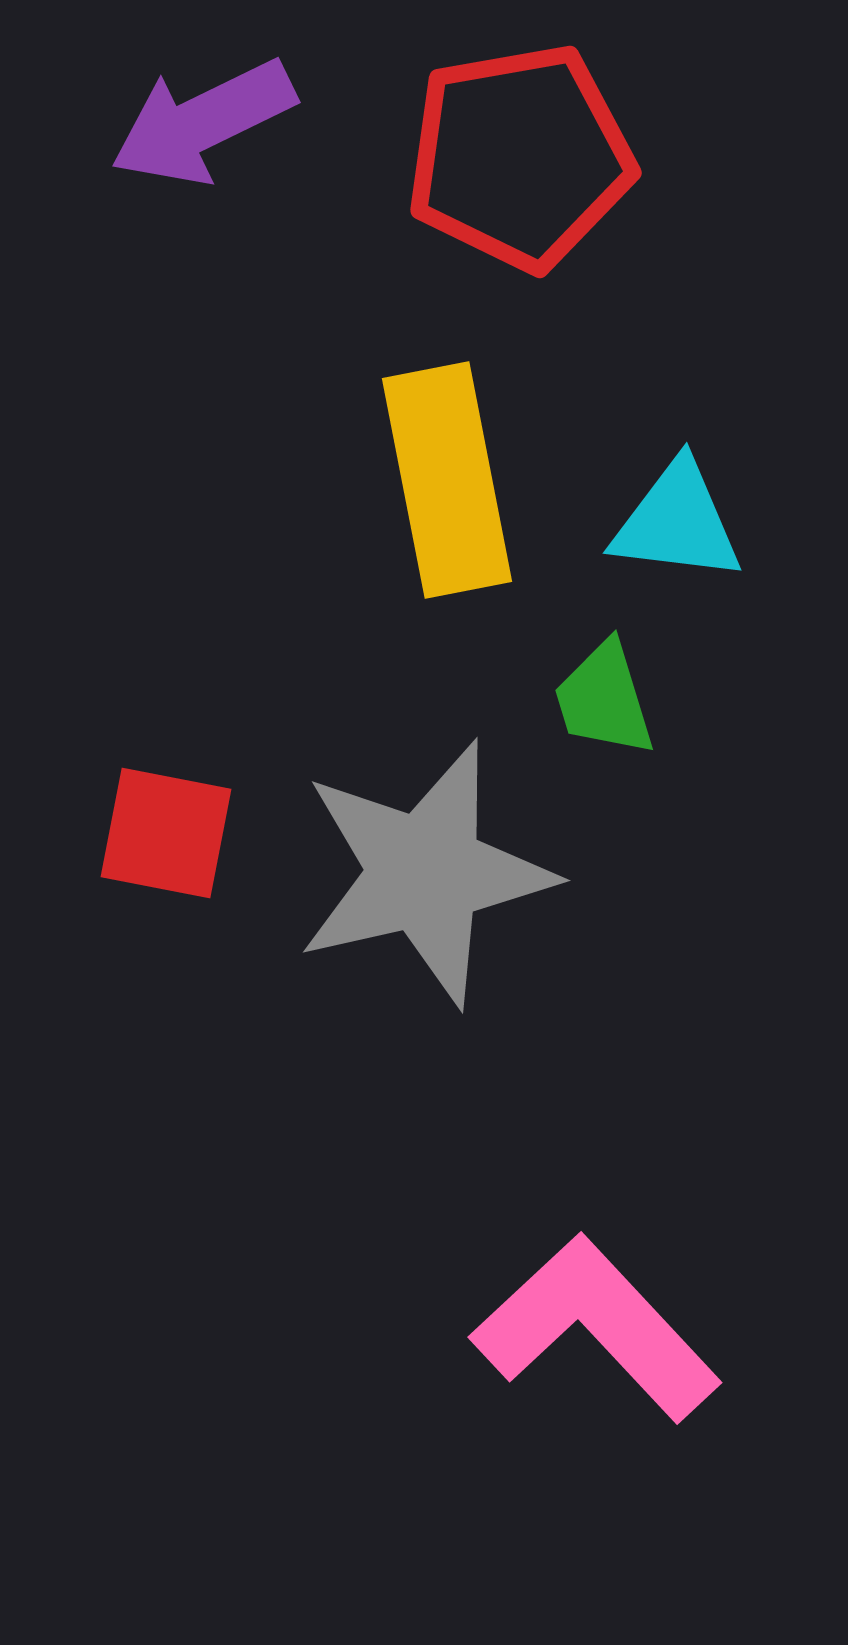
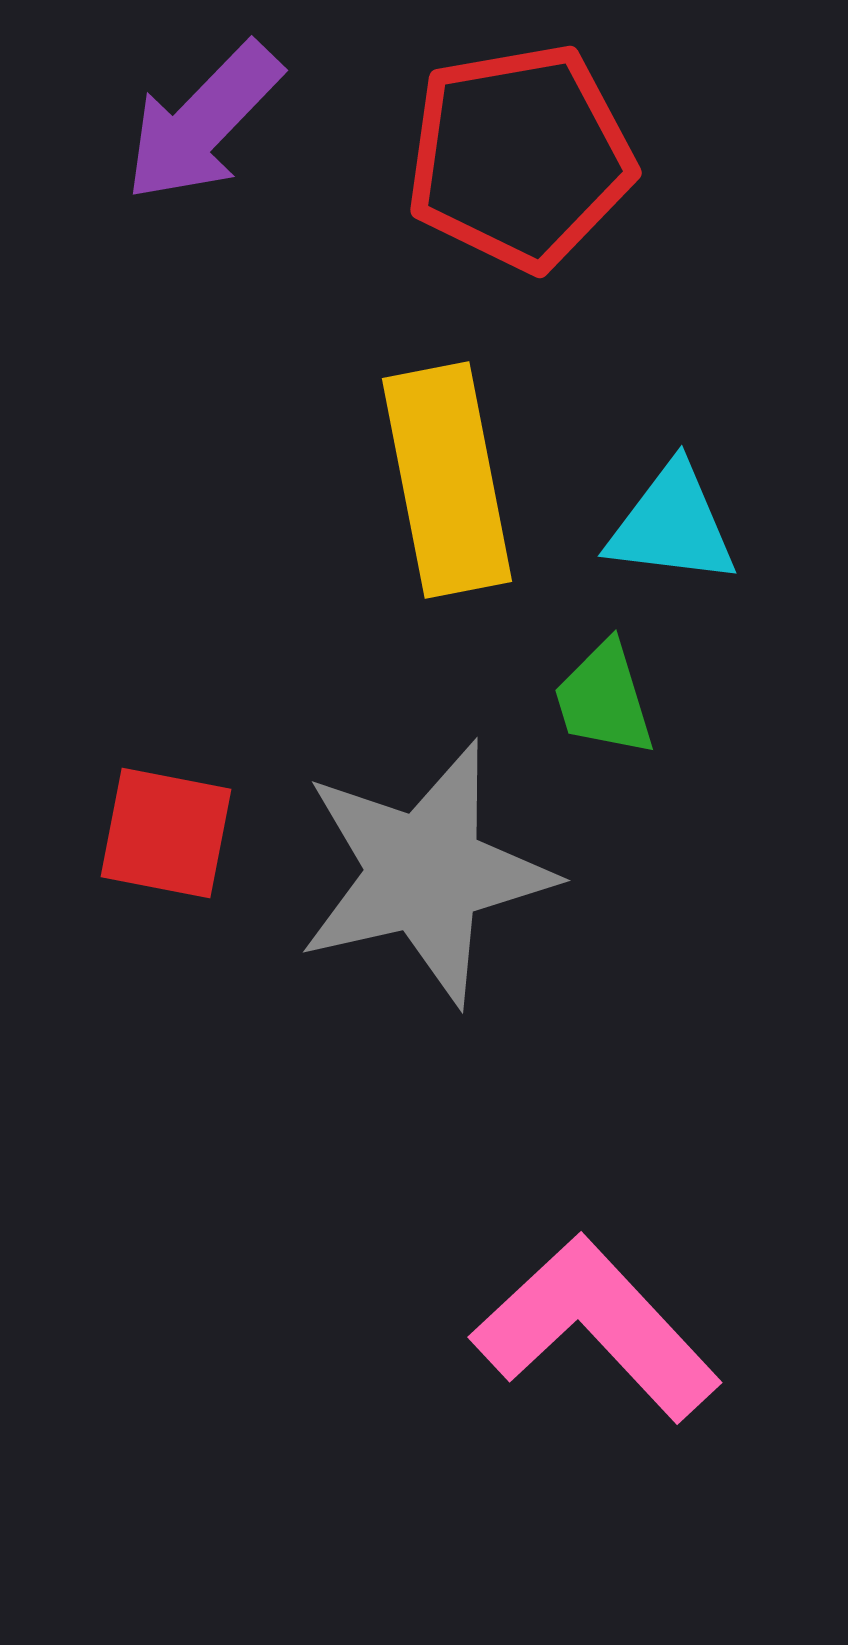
purple arrow: rotated 20 degrees counterclockwise
cyan triangle: moved 5 px left, 3 px down
